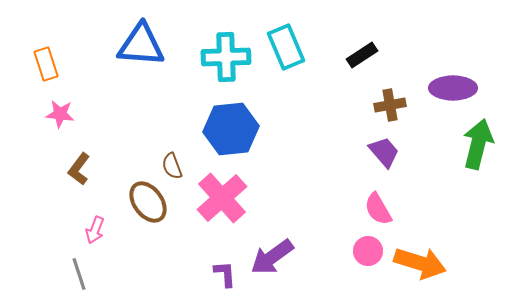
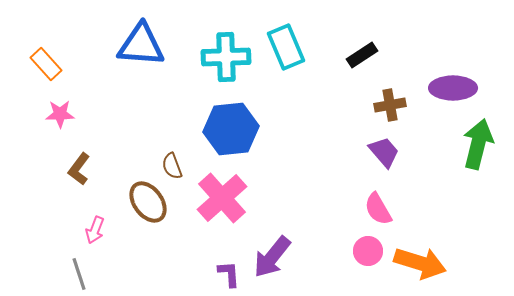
orange rectangle: rotated 24 degrees counterclockwise
pink star: rotated 8 degrees counterclockwise
purple arrow: rotated 15 degrees counterclockwise
purple L-shape: moved 4 px right
